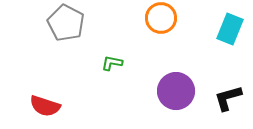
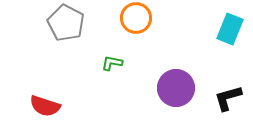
orange circle: moved 25 px left
purple circle: moved 3 px up
